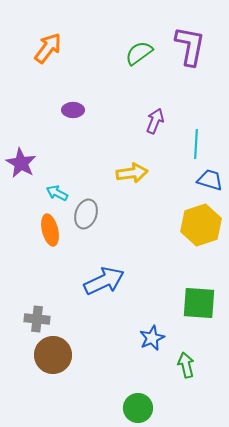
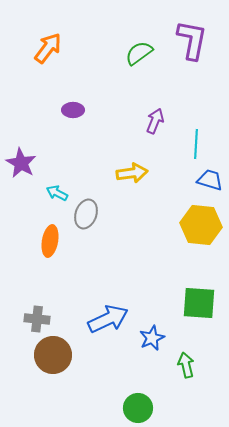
purple L-shape: moved 2 px right, 6 px up
yellow hexagon: rotated 24 degrees clockwise
orange ellipse: moved 11 px down; rotated 24 degrees clockwise
blue arrow: moved 4 px right, 38 px down
